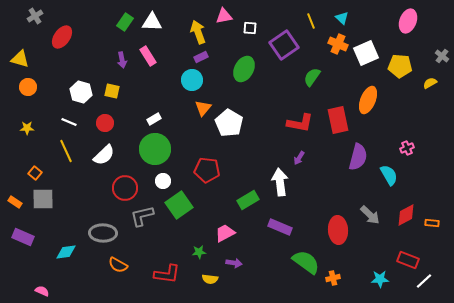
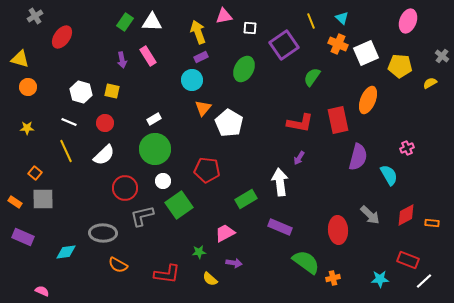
green rectangle at (248, 200): moved 2 px left, 1 px up
yellow semicircle at (210, 279): rotated 35 degrees clockwise
